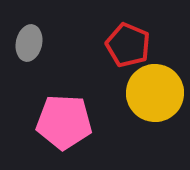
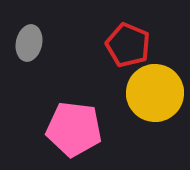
pink pentagon: moved 10 px right, 7 px down; rotated 4 degrees clockwise
